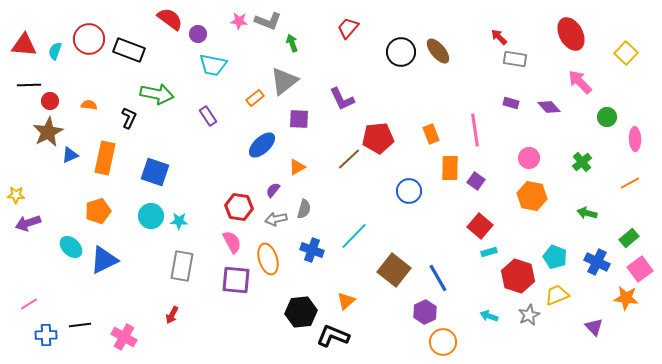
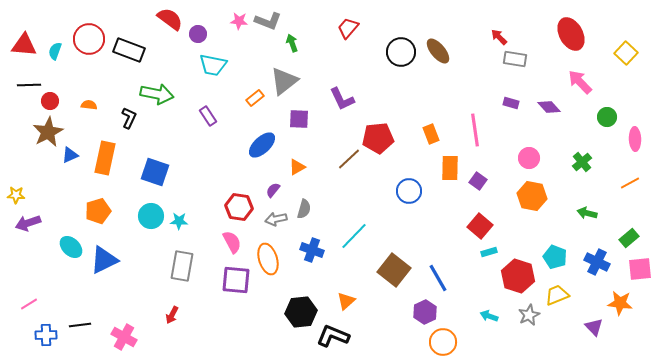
purple square at (476, 181): moved 2 px right
pink square at (640, 269): rotated 30 degrees clockwise
orange star at (626, 298): moved 6 px left, 5 px down
